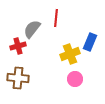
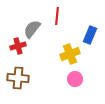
red line: moved 1 px right, 2 px up
blue rectangle: moved 7 px up
